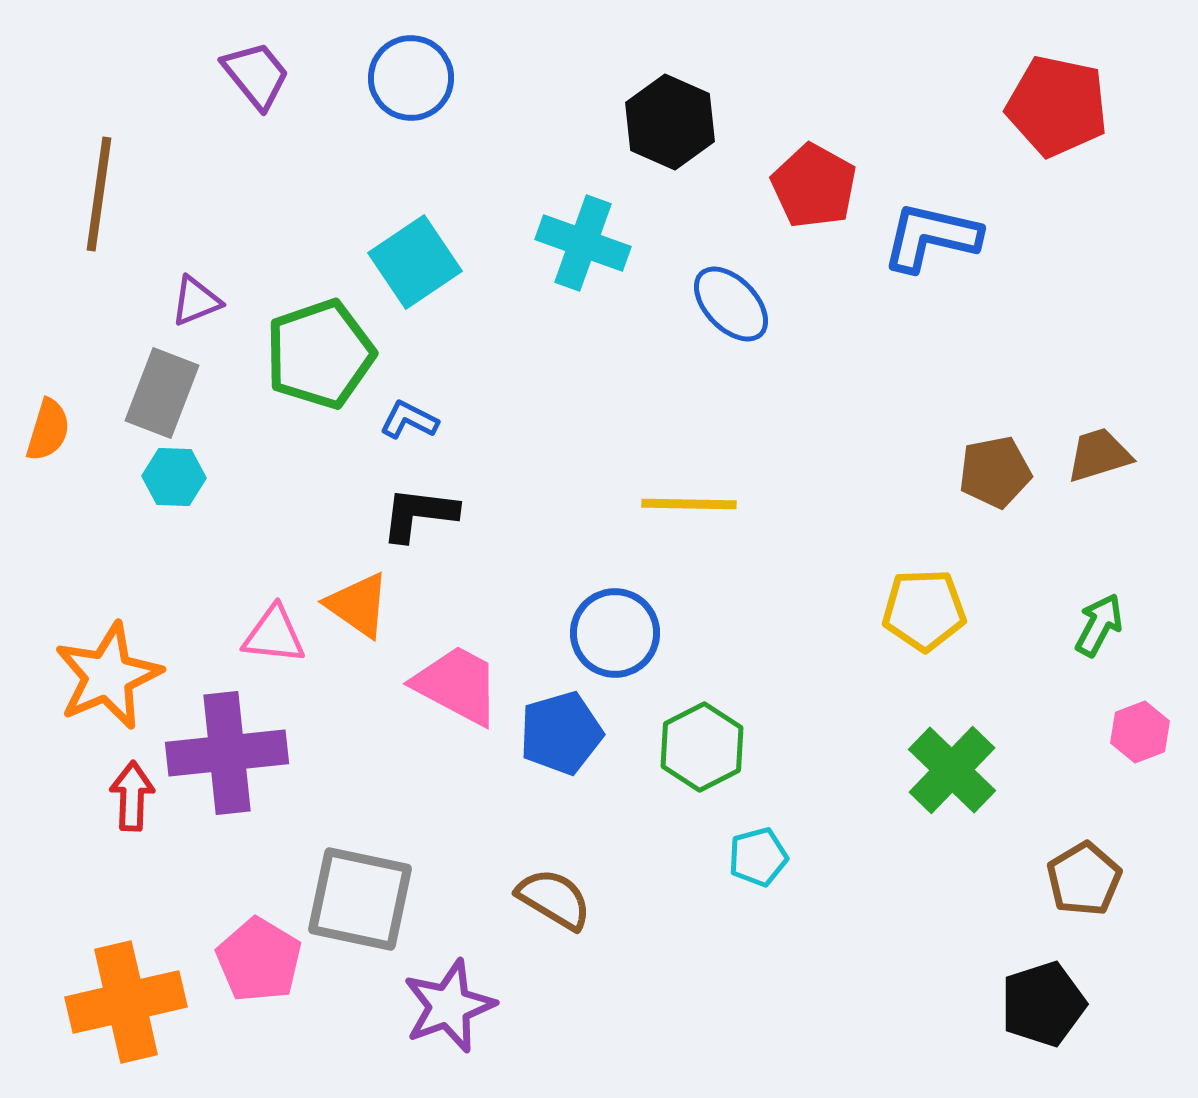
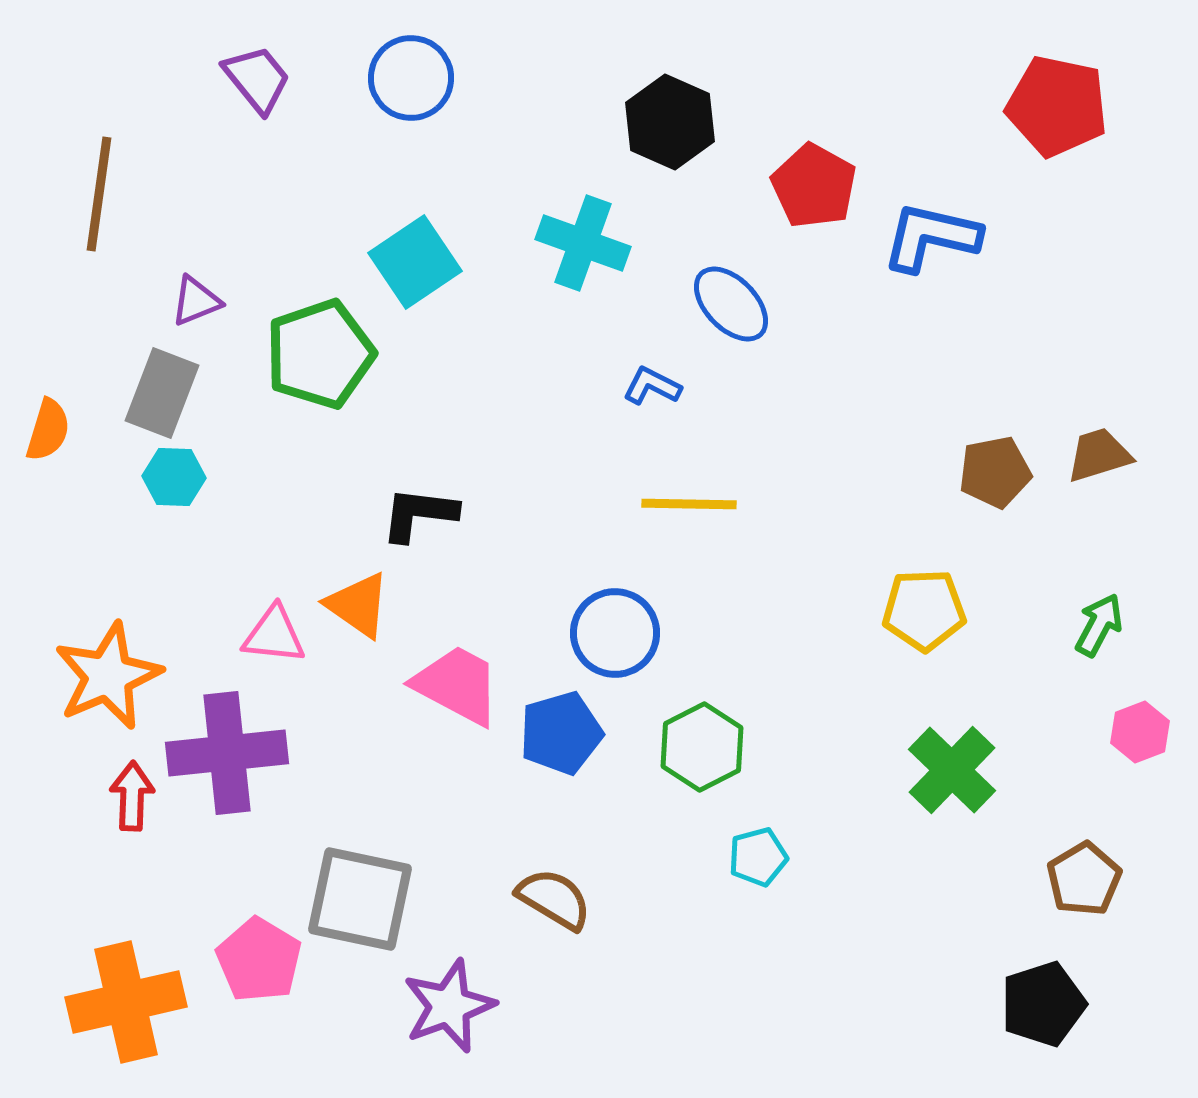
purple trapezoid at (256, 75): moved 1 px right, 4 px down
blue L-shape at (409, 420): moved 243 px right, 34 px up
